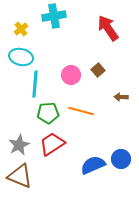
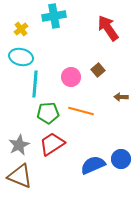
pink circle: moved 2 px down
